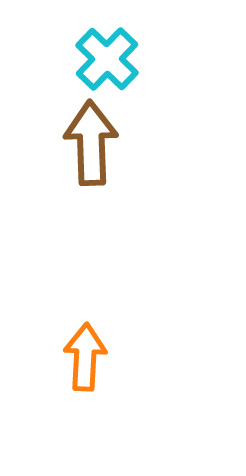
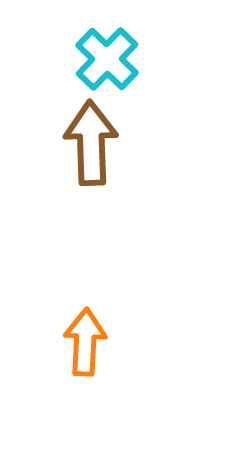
orange arrow: moved 15 px up
